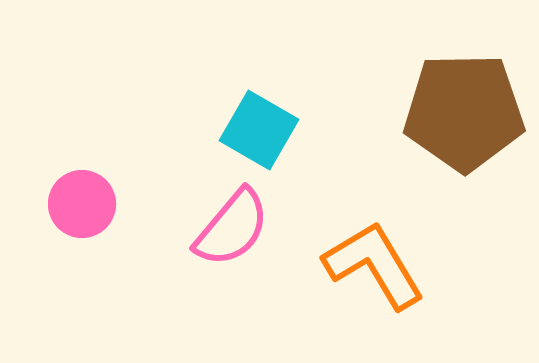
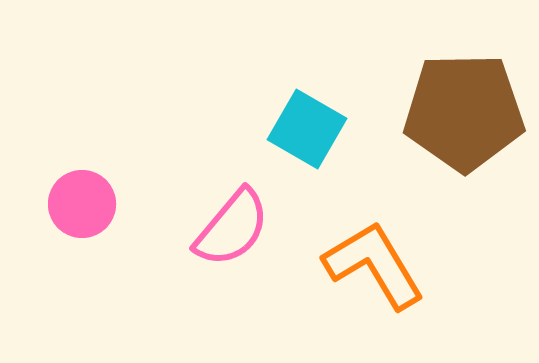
cyan square: moved 48 px right, 1 px up
